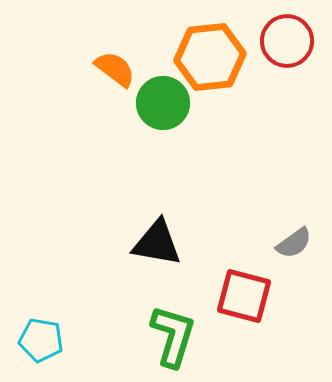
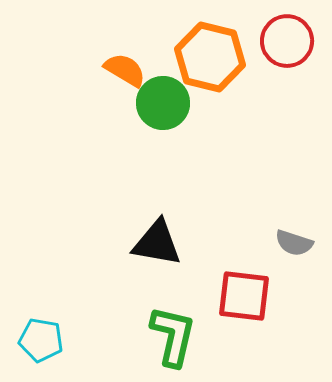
orange hexagon: rotated 20 degrees clockwise
orange semicircle: moved 10 px right, 1 px down; rotated 6 degrees counterclockwise
gray semicircle: rotated 54 degrees clockwise
red square: rotated 8 degrees counterclockwise
green L-shape: rotated 4 degrees counterclockwise
